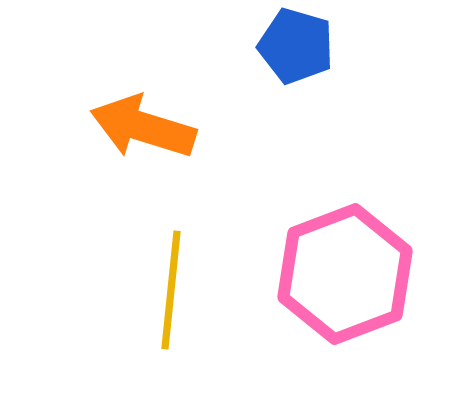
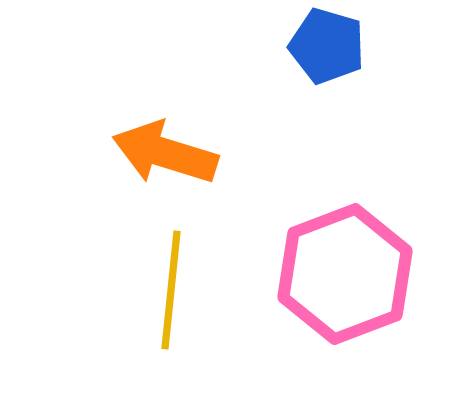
blue pentagon: moved 31 px right
orange arrow: moved 22 px right, 26 px down
